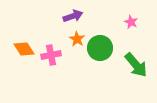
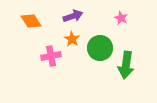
pink star: moved 10 px left, 4 px up
orange star: moved 5 px left
orange diamond: moved 7 px right, 28 px up
pink cross: moved 1 px down
green arrow: moved 10 px left; rotated 48 degrees clockwise
